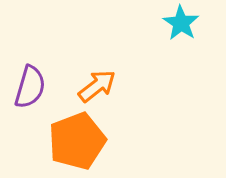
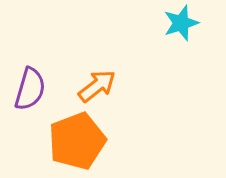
cyan star: rotated 21 degrees clockwise
purple semicircle: moved 2 px down
